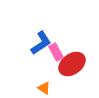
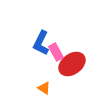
blue L-shape: rotated 150 degrees clockwise
